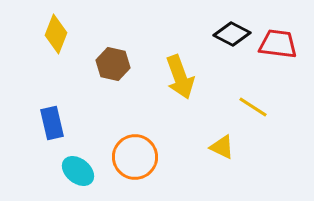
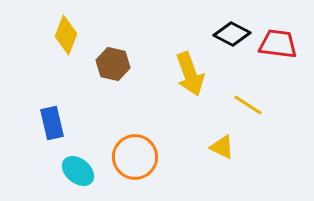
yellow diamond: moved 10 px right, 1 px down
yellow arrow: moved 10 px right, 3 px up
yellow line: moved 5 px left, 2 px up
